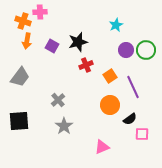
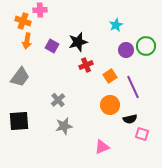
pink cross: moved 2 px up
green circle: moved 4 px up
black semicircle: rotated 24 degrees clockwise
gray star: rotated 24 degrees clockwise
pink square: rotated 16 degrees clockwise
